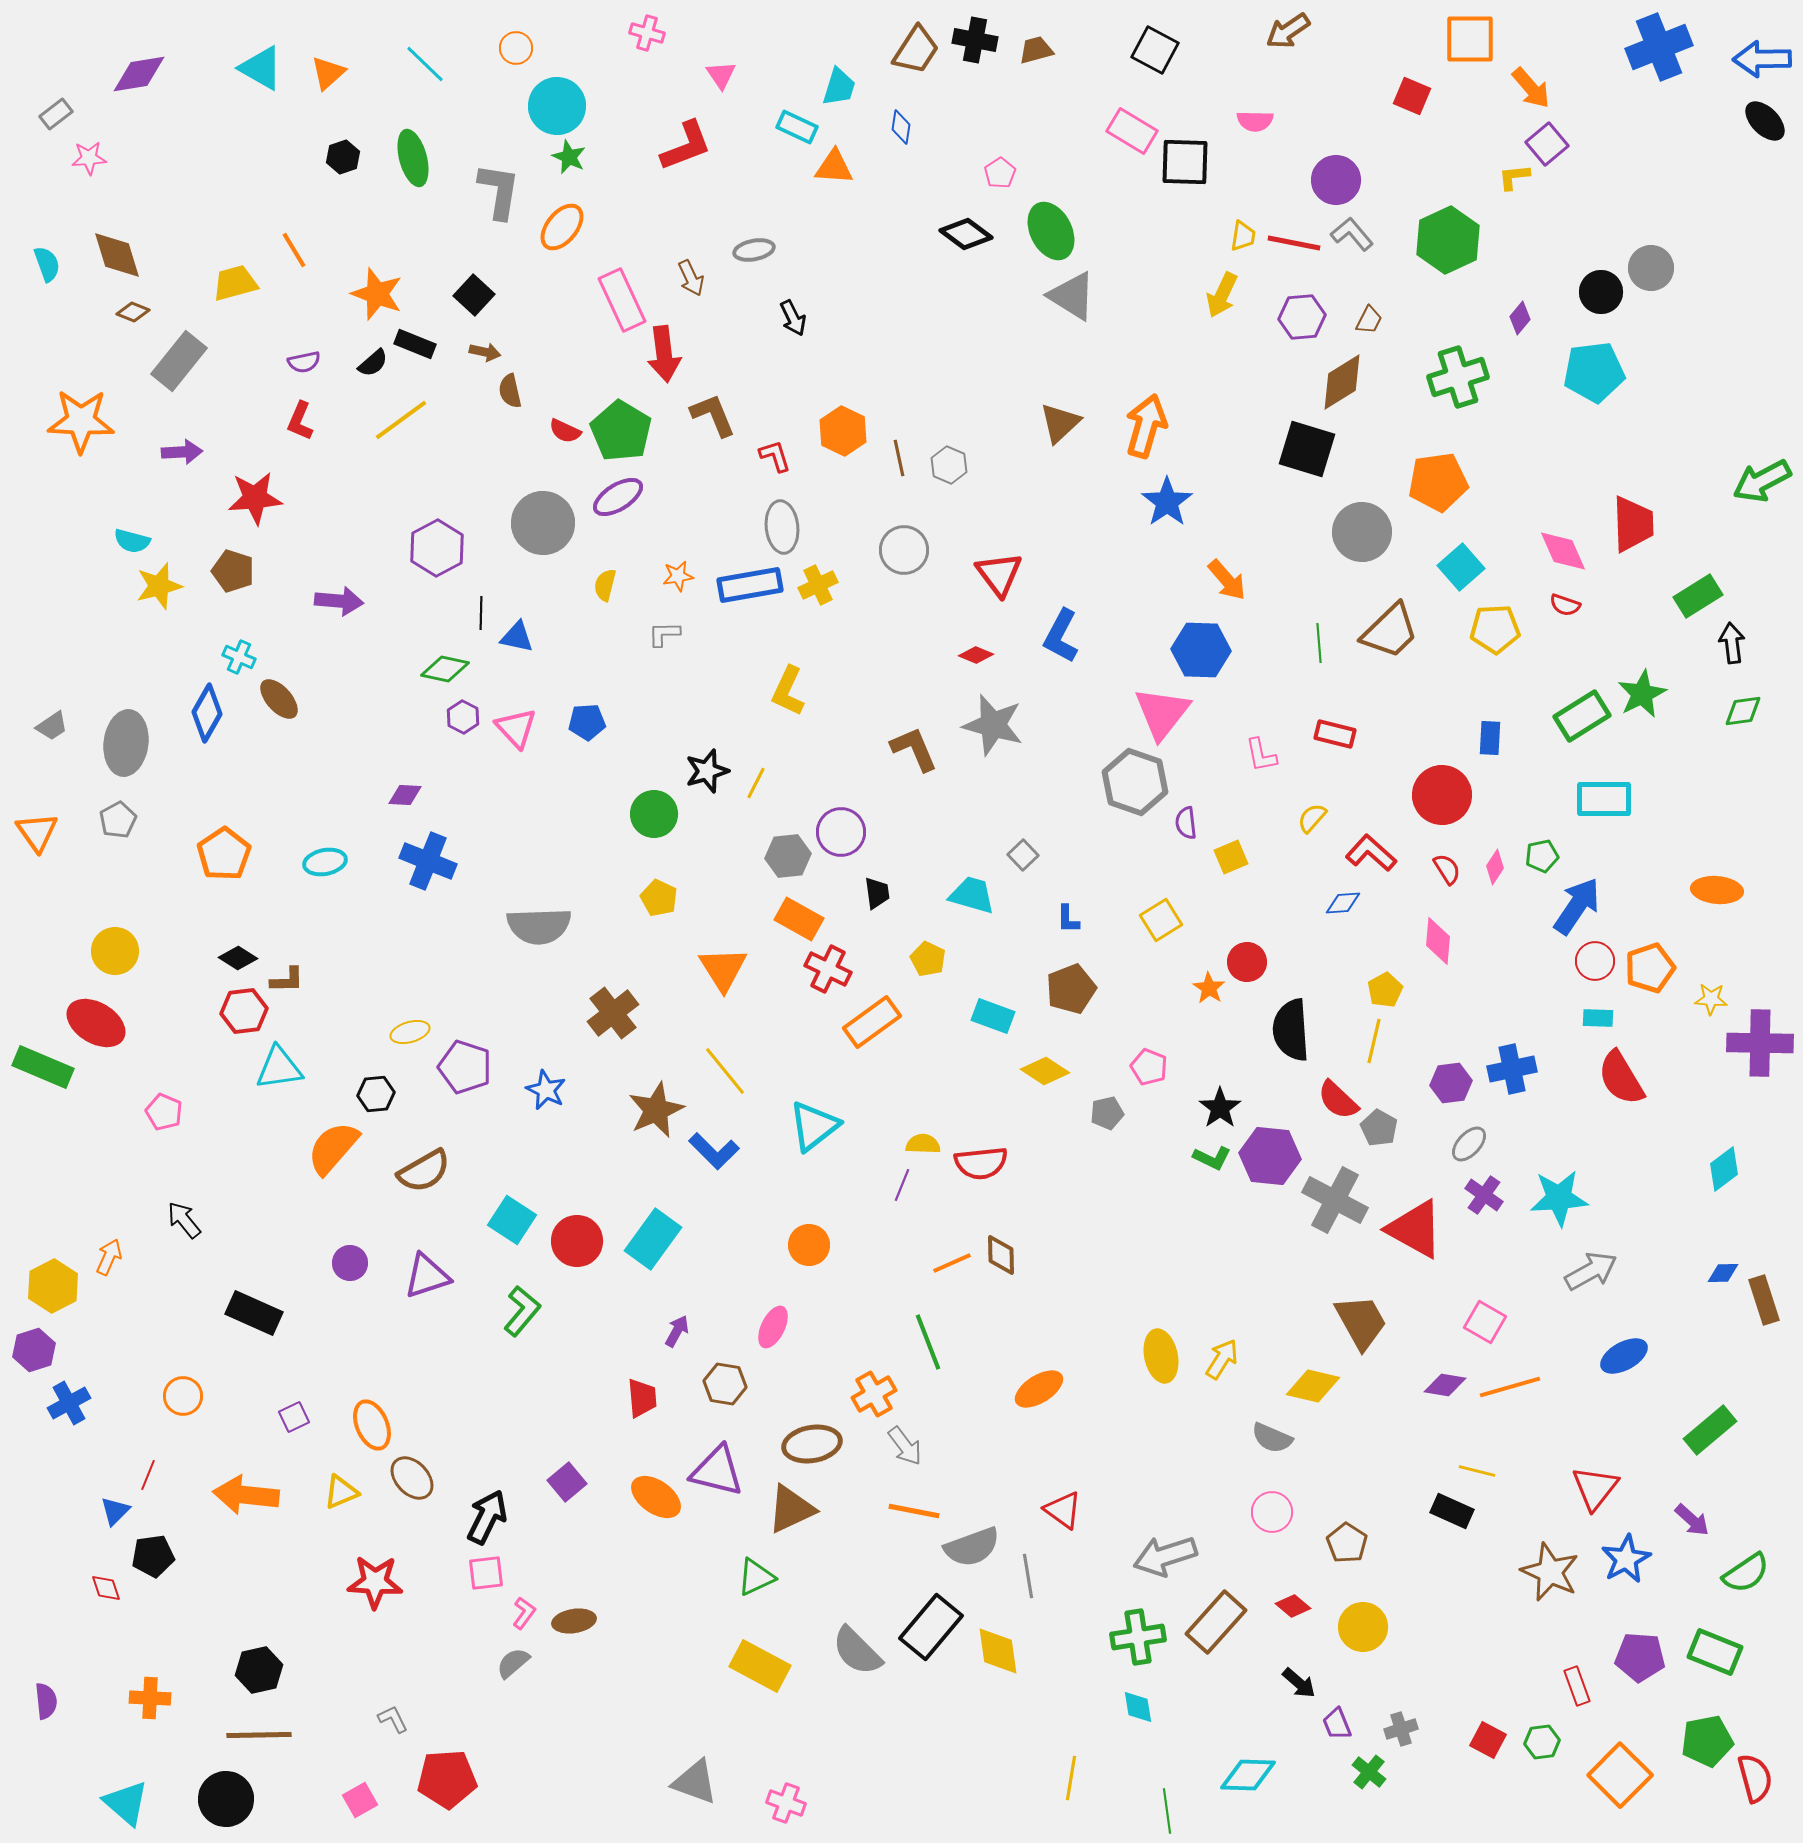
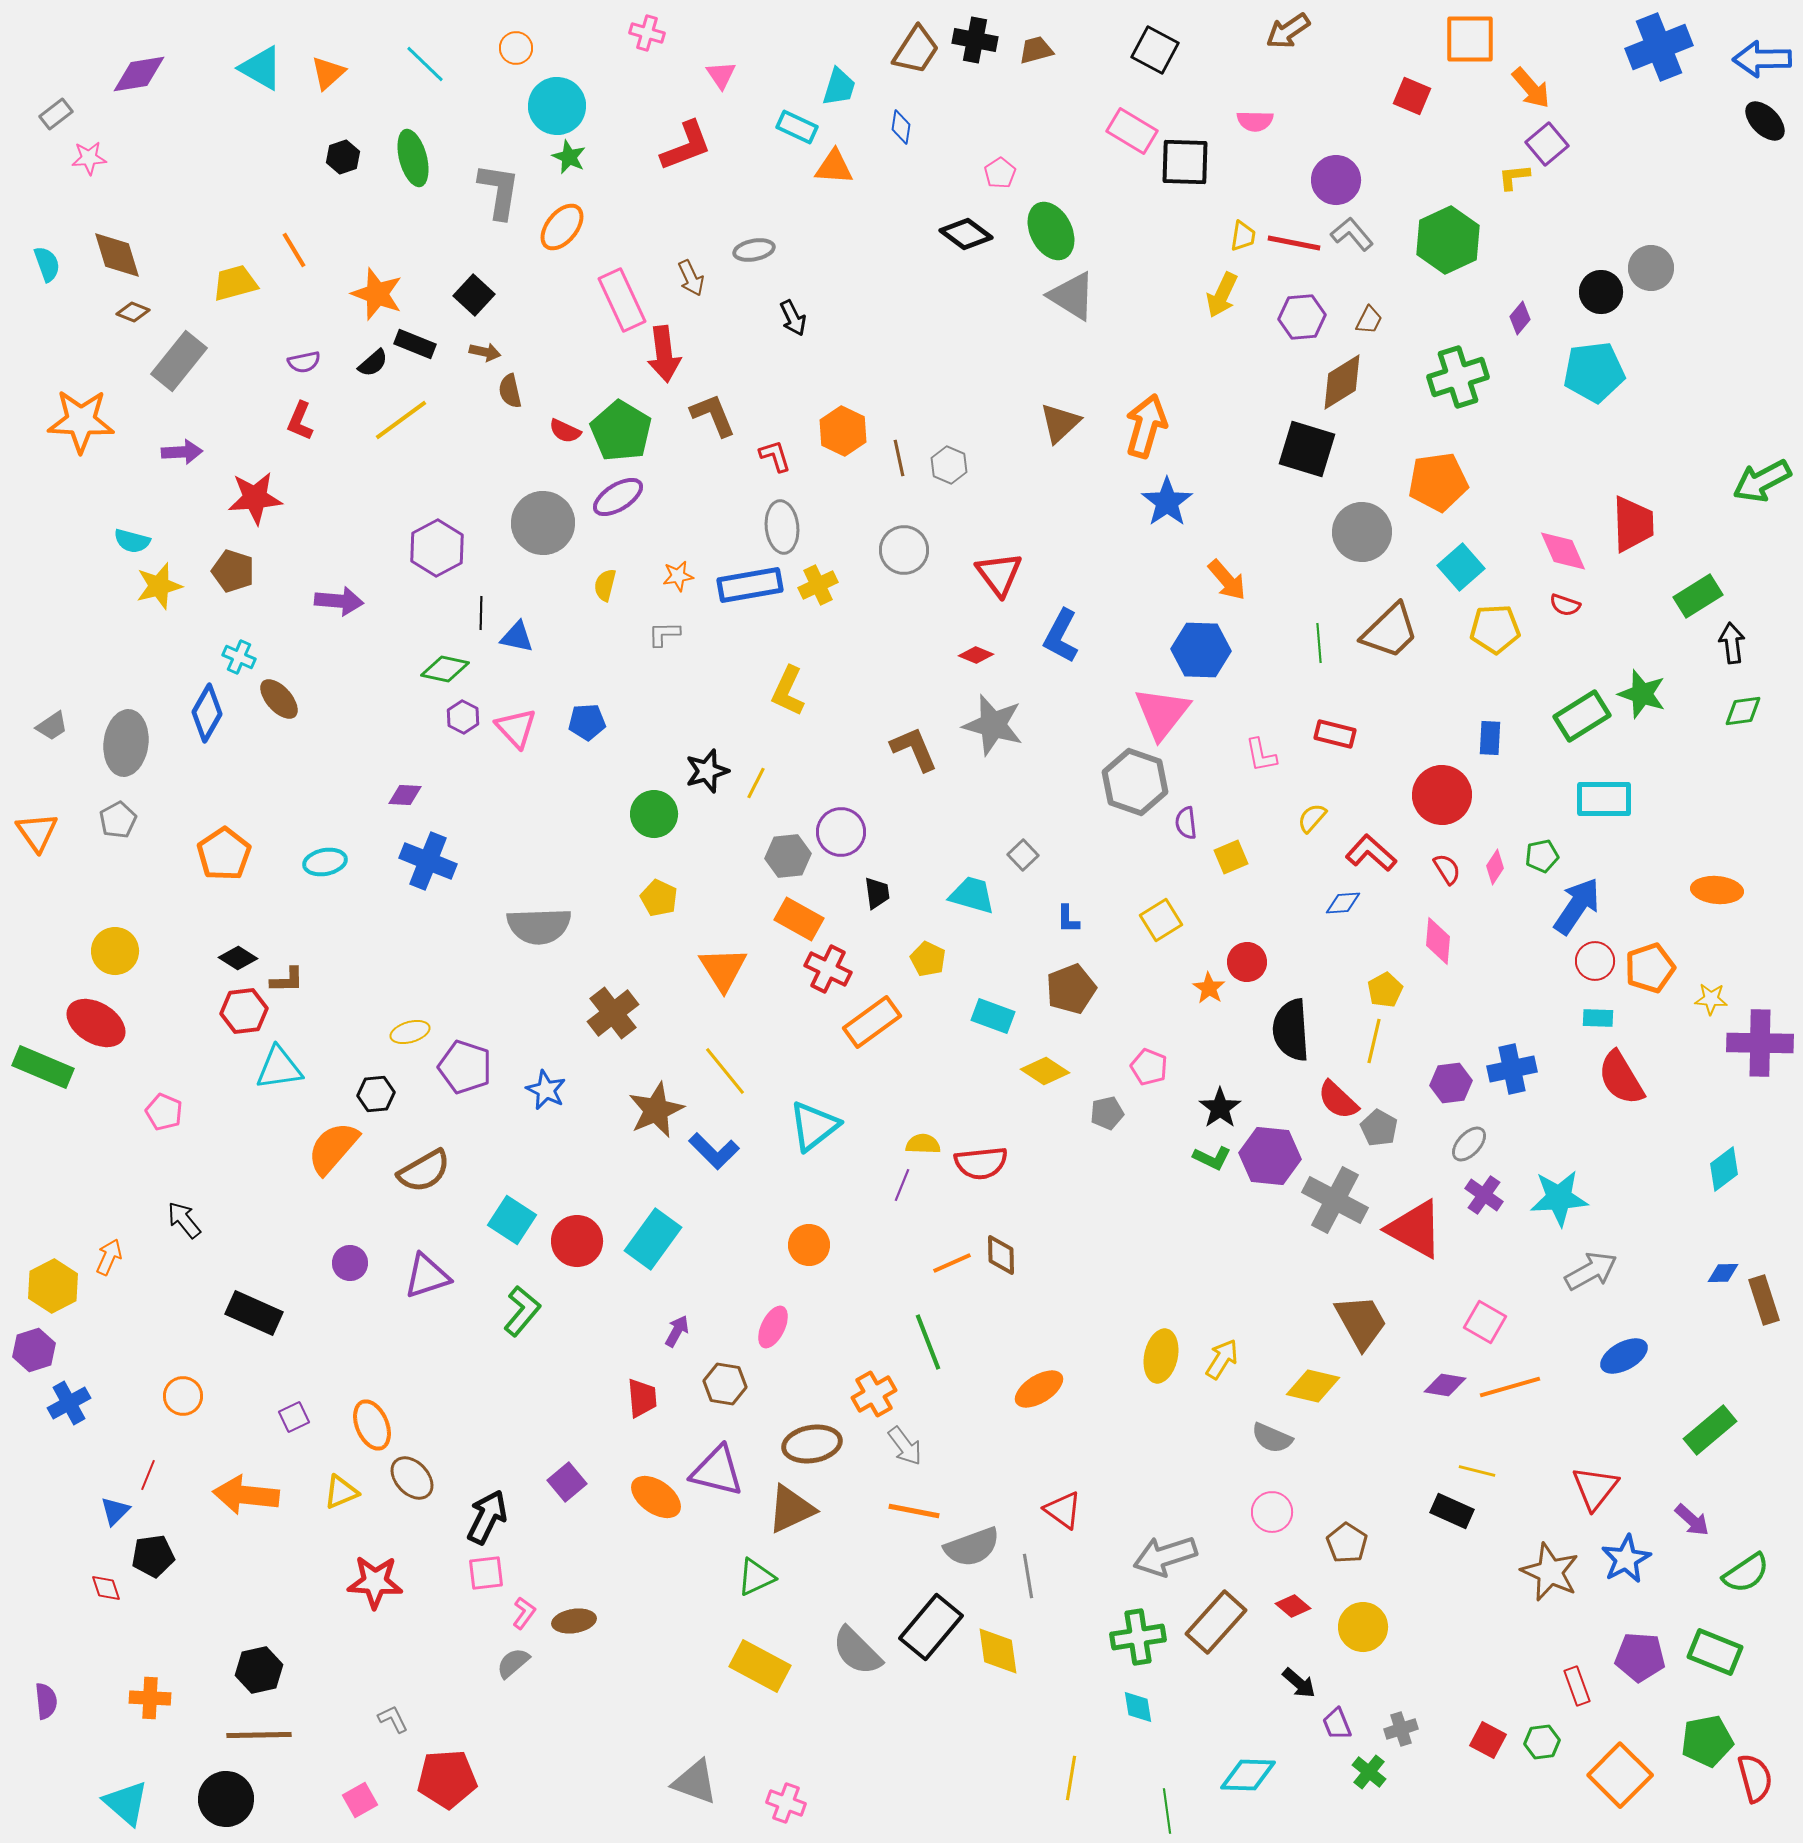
green star at (1642, 694): rotated 27 degrees counterclockwise
yellow ellipse at (1161, 1356): rotated 24 degrees clockwise
